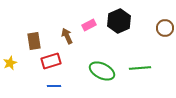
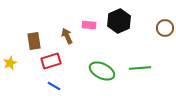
pink rectangle: rotated 32 degrees clockwise
blue line: rotated 32 degrees clockwise
